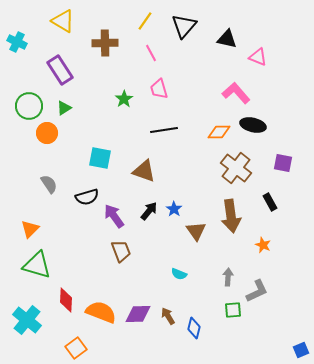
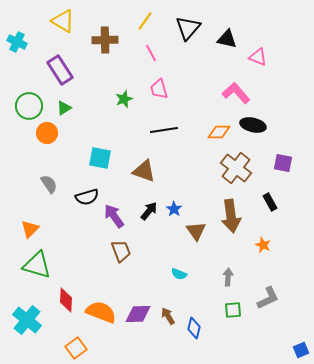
black triangle at (184, 26): moved 4 px right, 2 px down
brown cross at (105, 43): moved 3 px up
green star at (124, 99): rotated 12 degrees clockwise
gray L-shape at (257, 291): moved 11 px right, 7 px down
